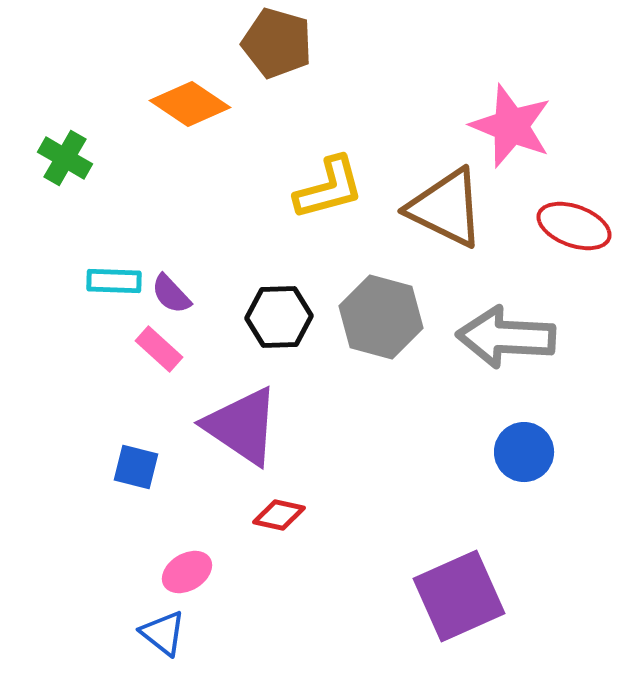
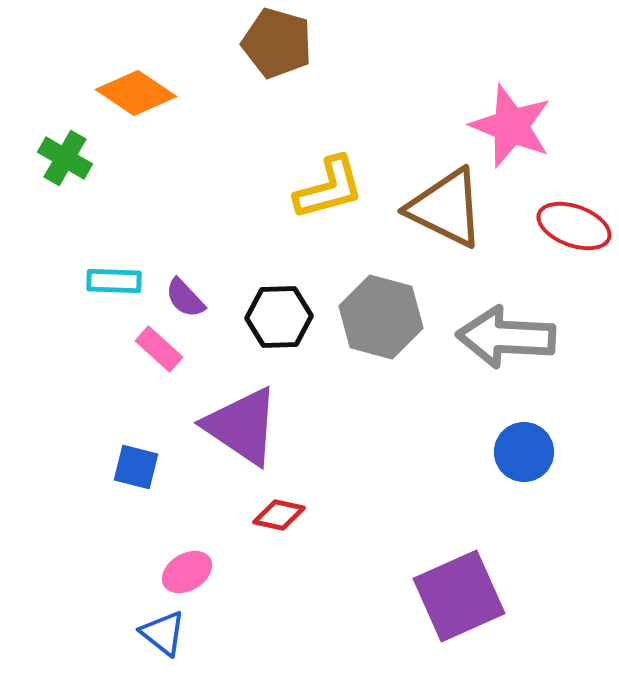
orange diamond: moved 54 px left, 11 px up
purple semicircle: moved 14 px right, 4 px down
